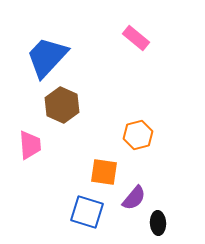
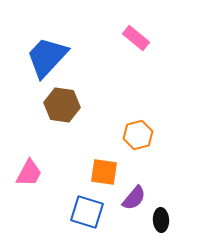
brown hexagon: rotated 16 degrees counterclockwise
pink trapezoid: moved 1 px left, 28 px down; rotated 32 degrees clockwise
black ellipse: moved 3 px right, 3 px up
